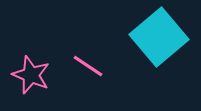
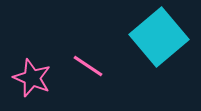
pink star: moved 1 px right, 3 px down
